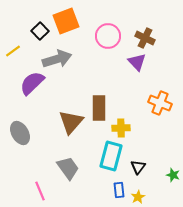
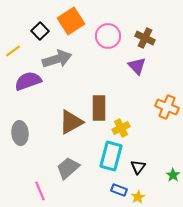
orange square: moved 5 px right; rotated 12 degrees counterclockwise
purple triangle: moved 4 px down
purple semicircle: moved 4 px left, 2 px up; rotated 24 degrees clockwise
orange cross: moved 7 px right, 4 px down
brown triangle: rotated 20 degrees clockwise
yellow cross: rotated 24 degrees counterclockwise
gray ellipse: rotated 25 degrees clockwise
gray trapezoid: rotated 95 degrees counterclockwise
green star: rotated 16 degrees clockwise
blue rectangle: rotated 63 degrees counterclockwise
